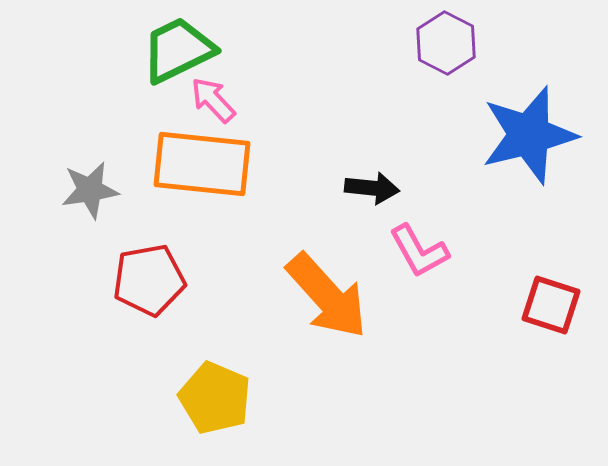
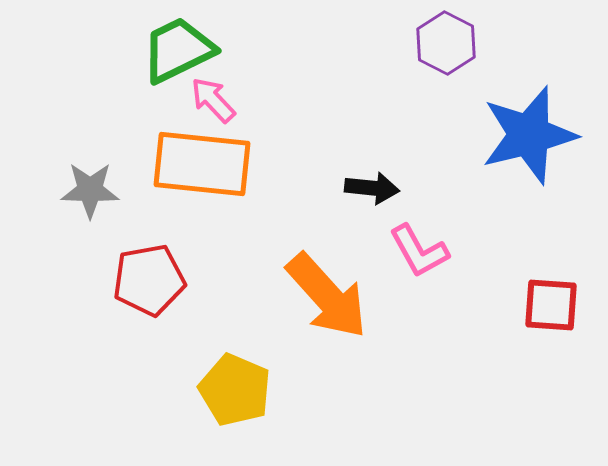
gray star: rotated 10 degrees clockwise
red square: rotated 14 degrees counterclockwise
yellow pentagon: moved 20 px right, 8 px up
